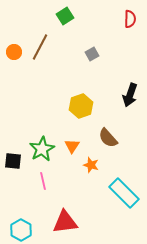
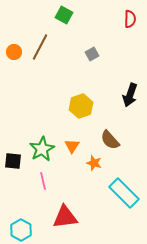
green square: moved 1 px left, 1 px up; rotated 30 degrees counterclockwise
brown semicircle: moved 2 px right, 2 px down
orange star: moved 3 px right, 2 px up
red triangle: moved 5 px up
